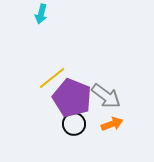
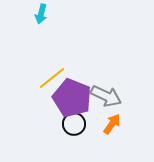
gray arrow: rotated 12 degrees counterclockwise
orange arrow: rotated 35 degrees counterclockwise
